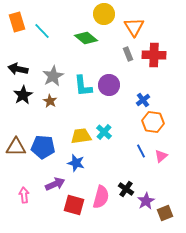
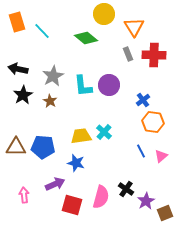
red square: moved 2 px left
